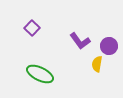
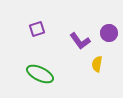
purple square: moved 5 px right, 1 px down; rotated 28 degrees clockwise
purple circle: moved 13 px up
